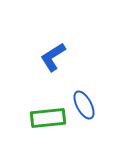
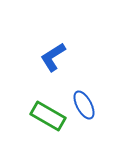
green rectangle: moved 2 px up; rotated 36 degrees clockwise
